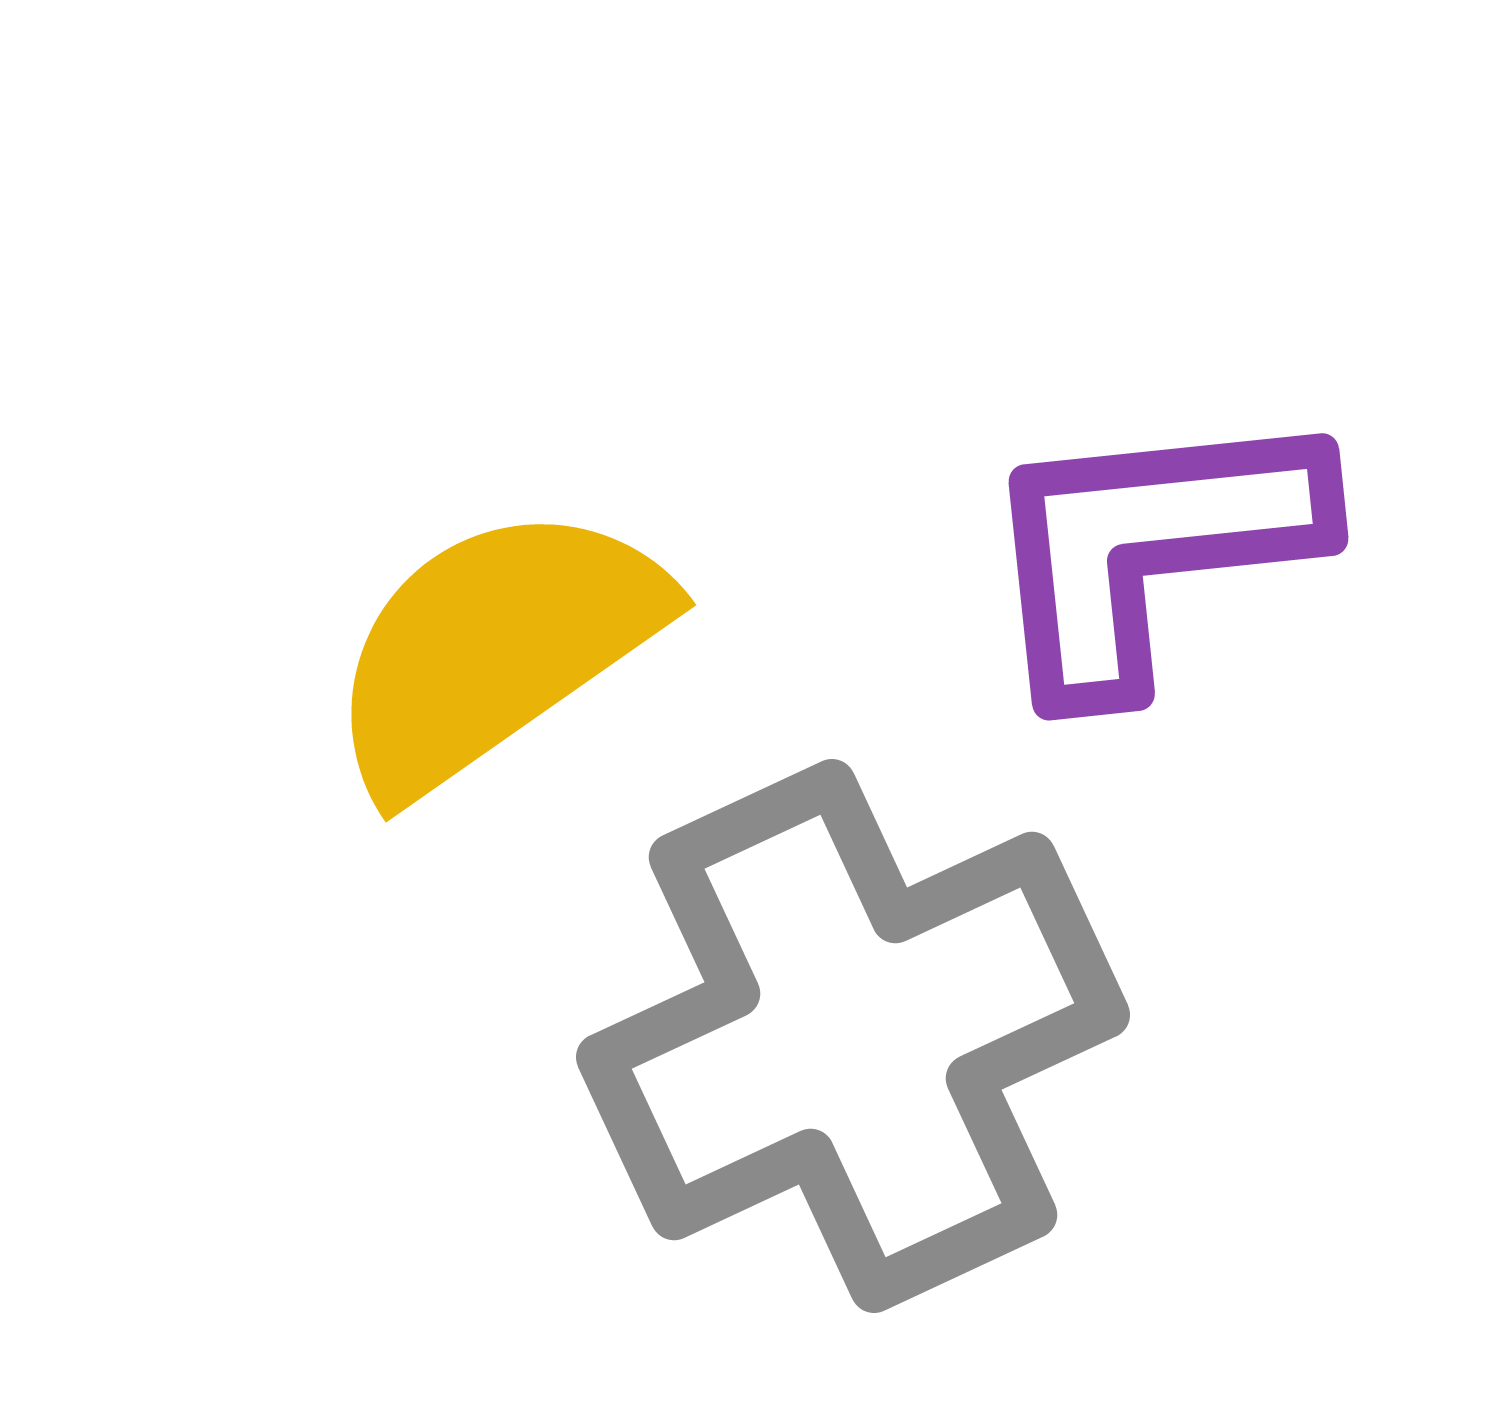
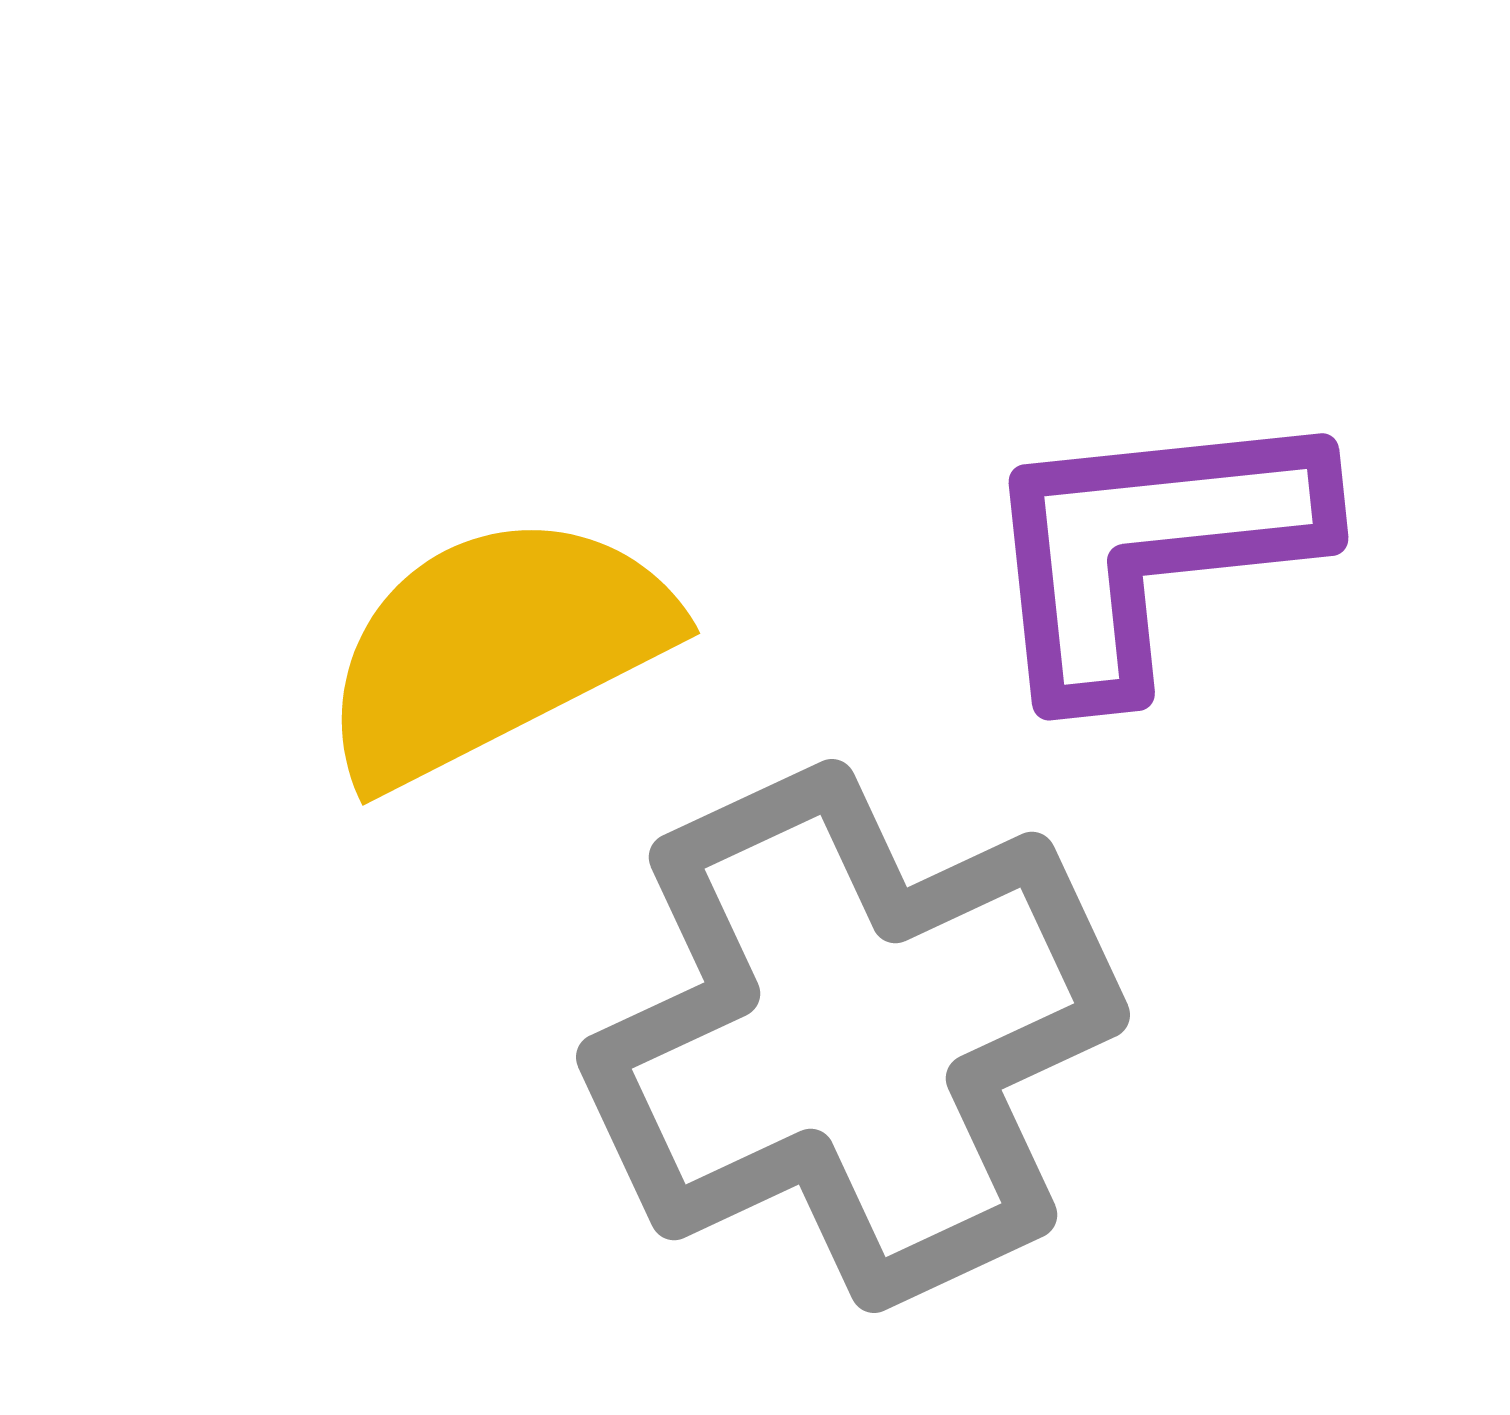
yellow semicircle: rotated 8 degrees clockwise
